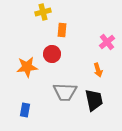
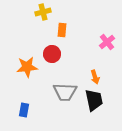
orange arrow: moved 3 px left, 7 px down
blue rectangle: moved 1 px left
